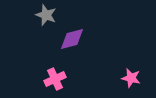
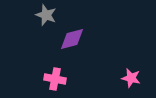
pink cross: rotated 35 degrees clockwise
